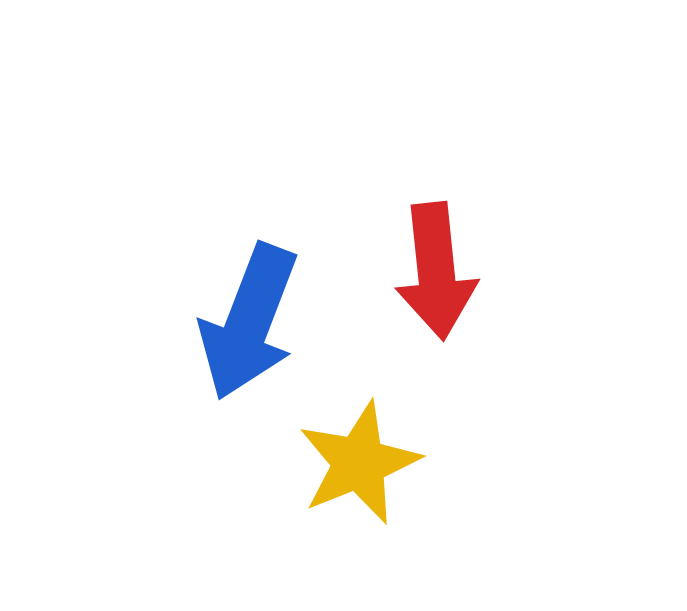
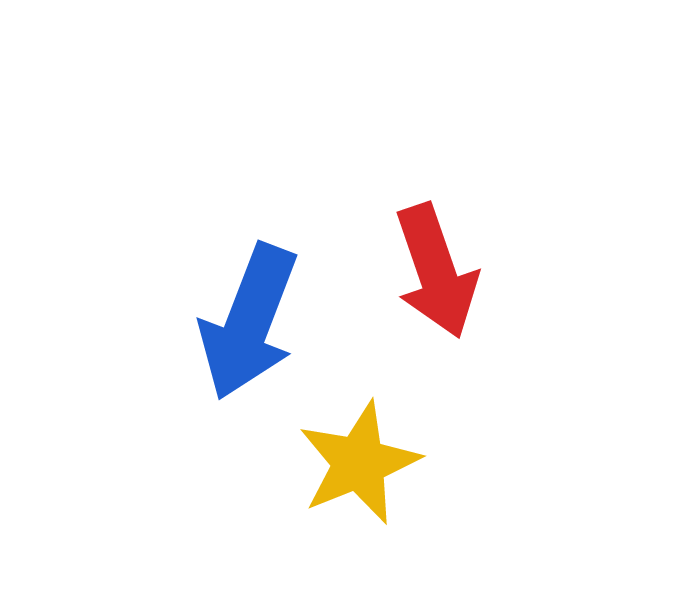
red arrow: rotated 13 degrees counterclockwise
